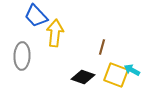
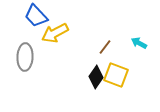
yellow arrow: rotated 124 degrees counterclockwise
brown line: moved 3 px right; rotated 21 degrees clockwise
gray ellipse: moved 3 px right, 1 px down
cyan arrow: moved 7 px right, 27 px up
black diamond: moved 13 px right; rotated 75 degrees counterclockwise
